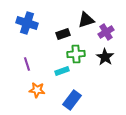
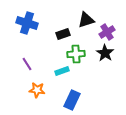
purple cross: moved 1 px right
black star: moved 4 px up
purple line: rotated 16 degrees counterclockwise
blue rectangle: rotated 12 degrees counterclockwise
